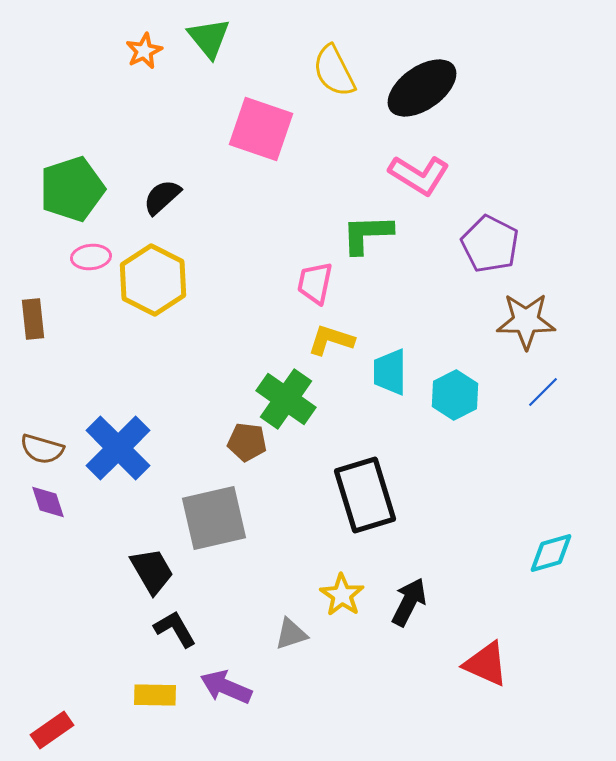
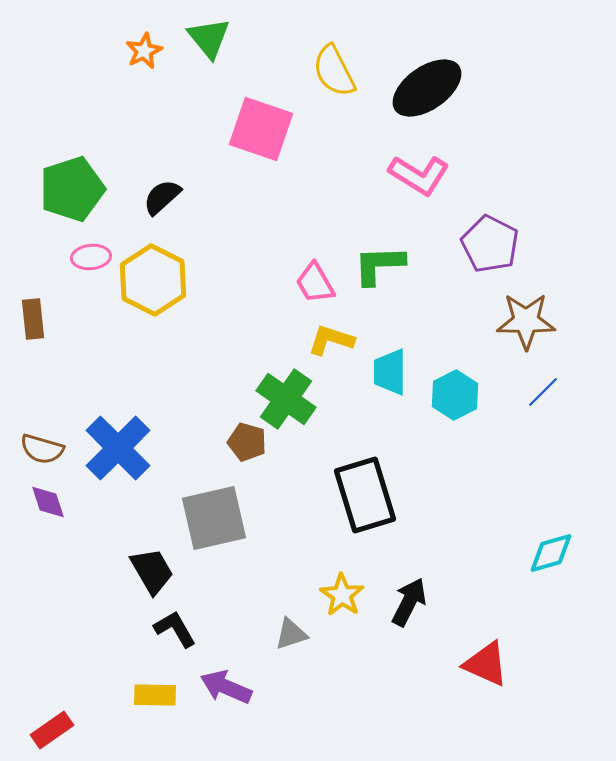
black ellipse: moved 5 px right
green L-shape: moved 12 px right, 31 px down
pink trapezoid: rotated 42 degrees counterclockwise
brown pentagon: rotated 9 degrees clockwise
